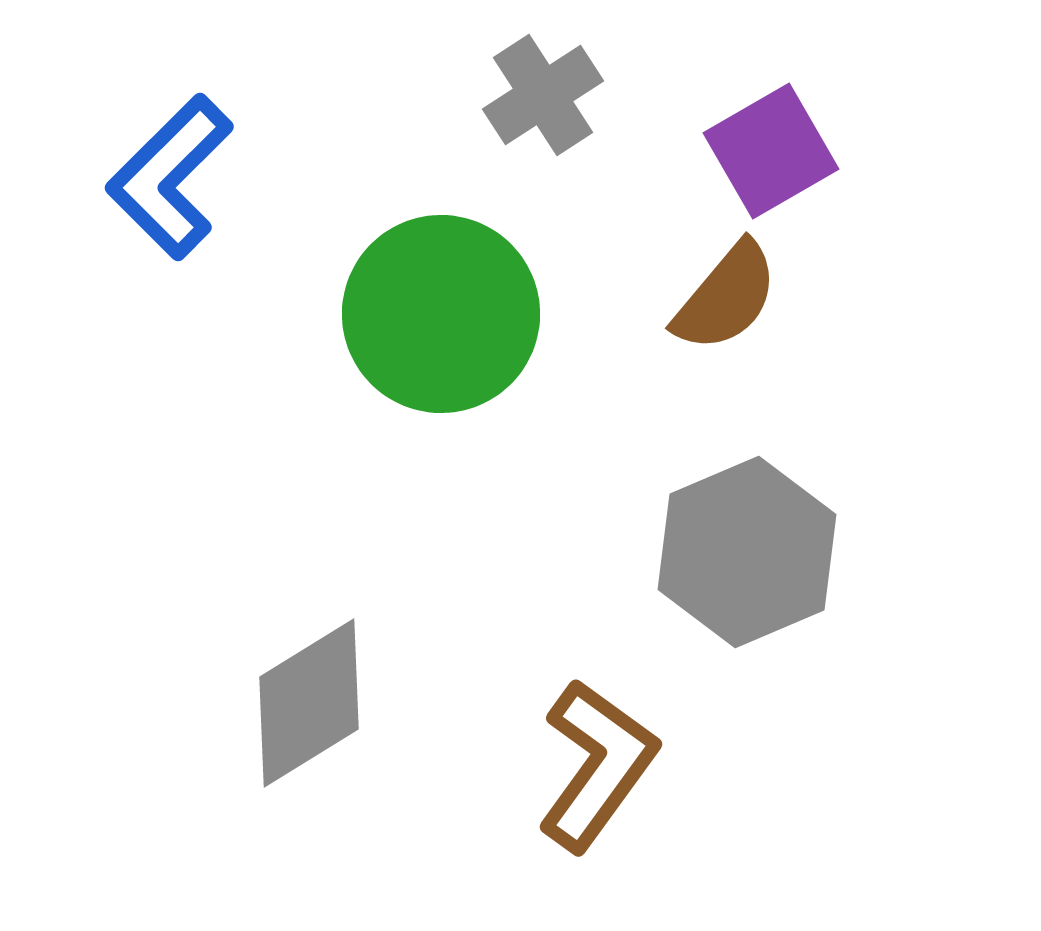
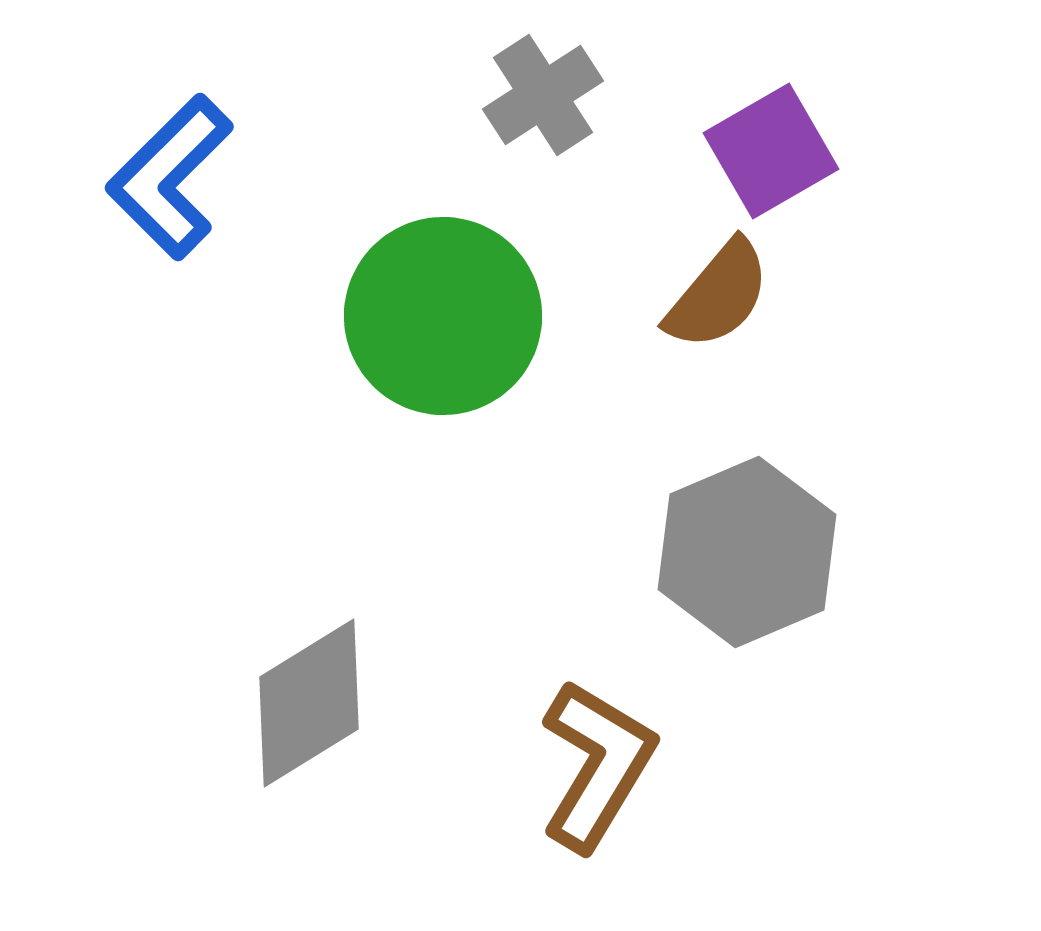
brown semicircle: moved 8 px left, 2 px up
green circle: moved 2 px right, 2 px down
brown L-shape: rotated 5 degrees counterclockwise
